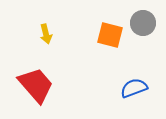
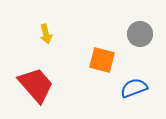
gray circle: moved 3 px left, 11 px down
orange square: moved 8 px left, 25 px down
